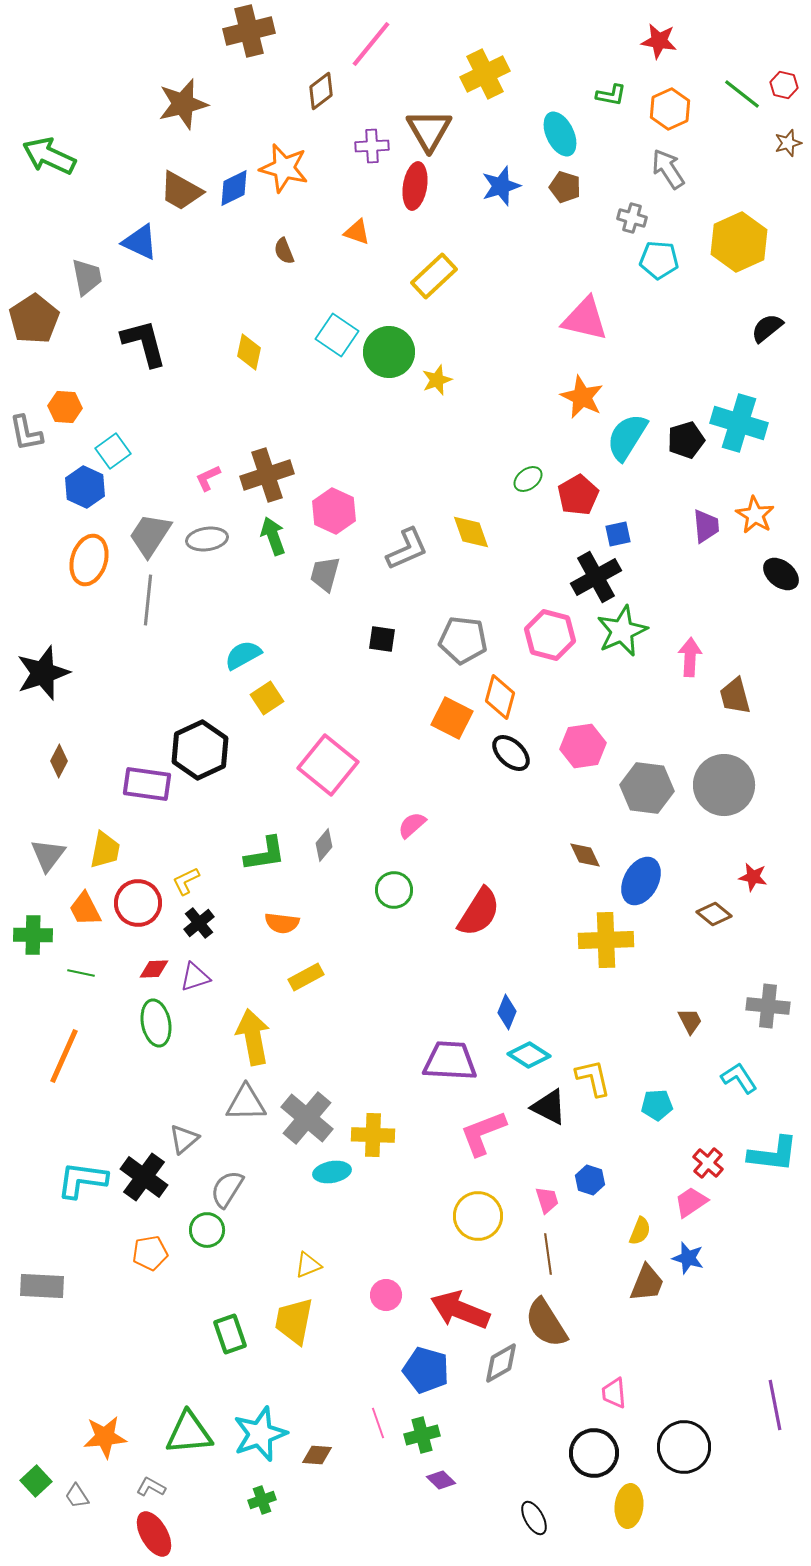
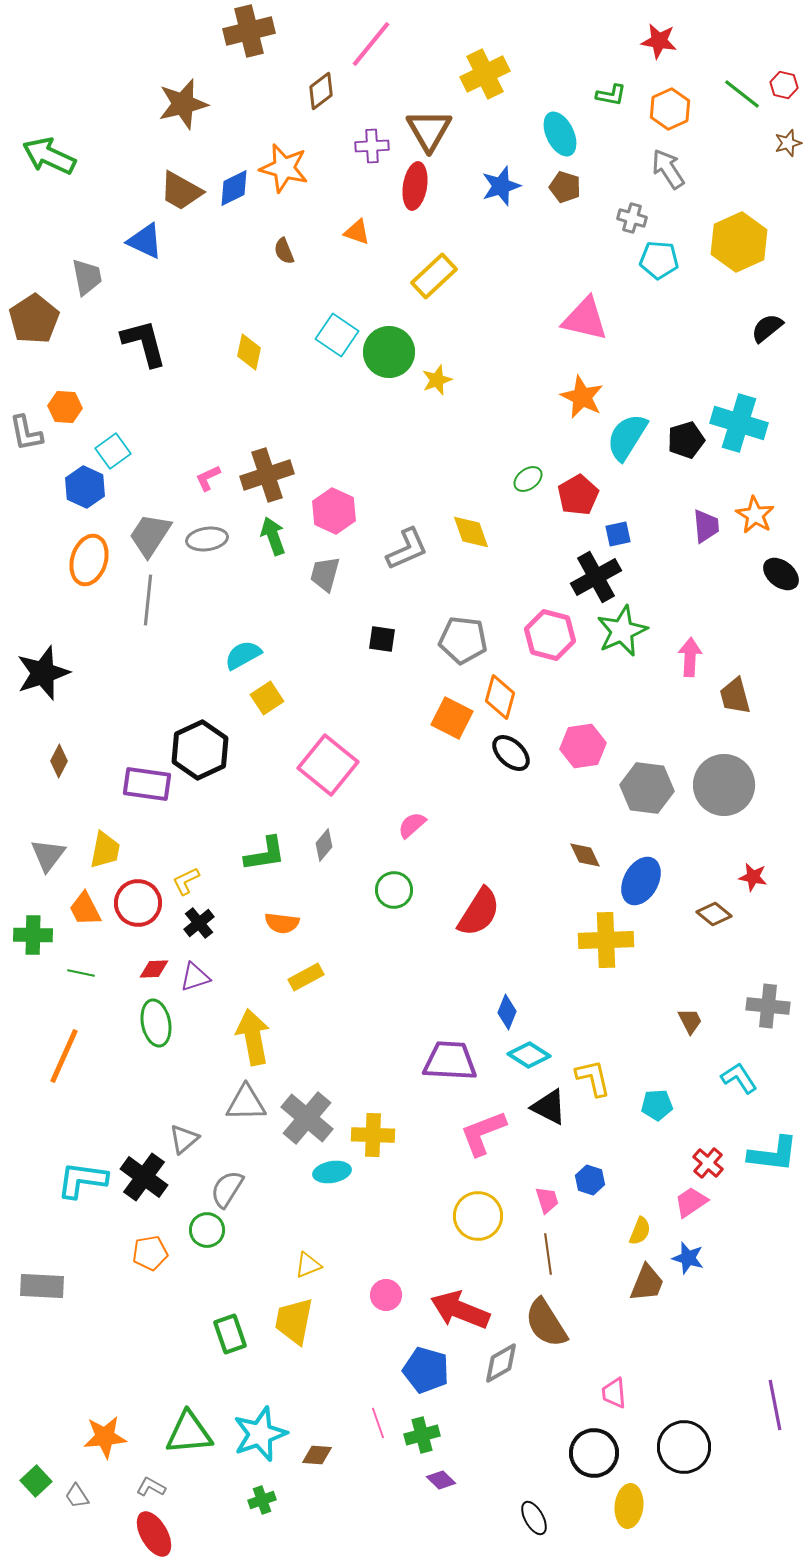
blue triangle at (140, 242): moved 5 px right, 1 px up
